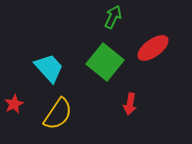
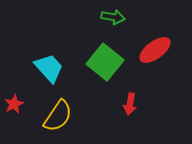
green arrow: rotated 75 degrees clockwise
red ellipse: moved 2 px right, 2 px down
yellow semicircle: moved 2 px down
